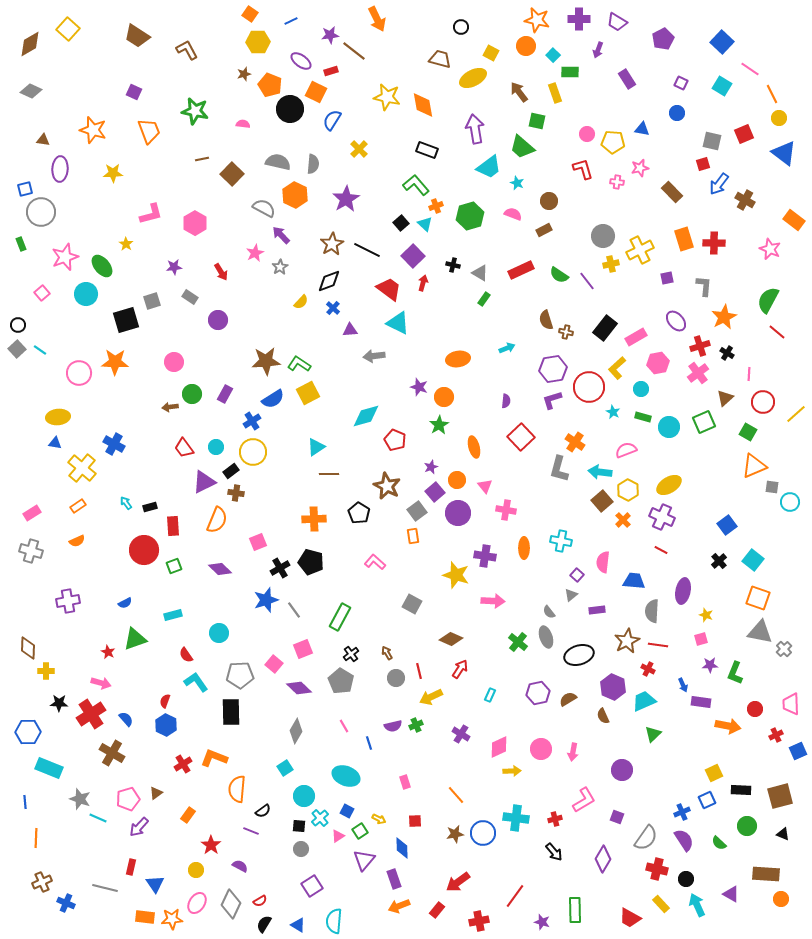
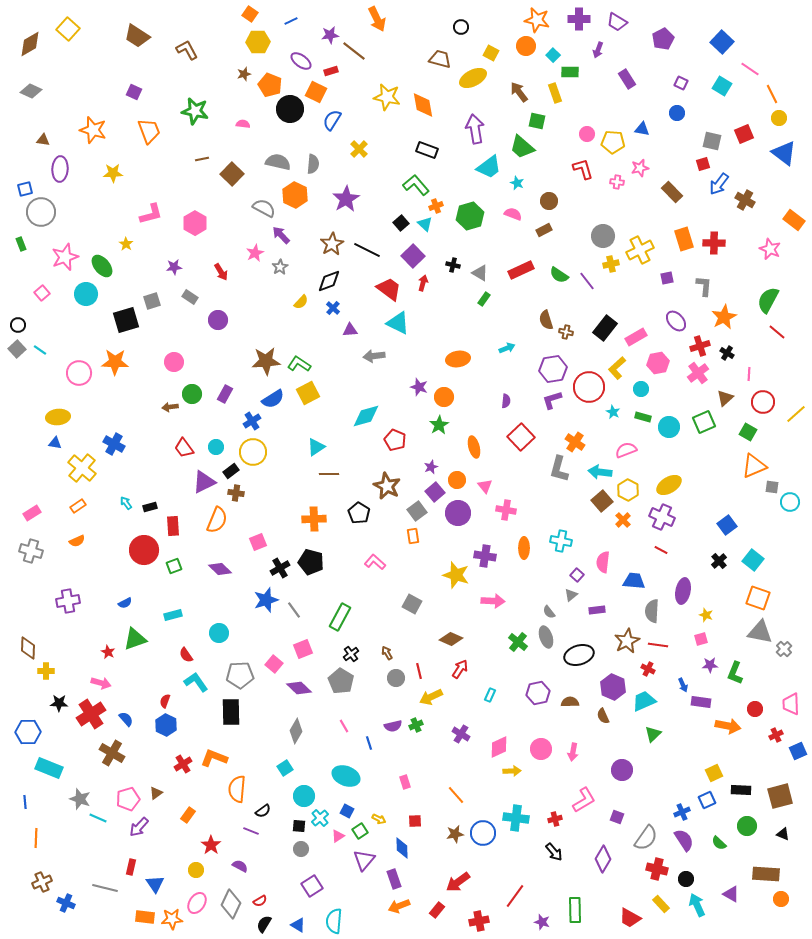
brown semicircle at (568, 699): moved 2 px right, 3 px down; rotated 30 degrees clockwise
